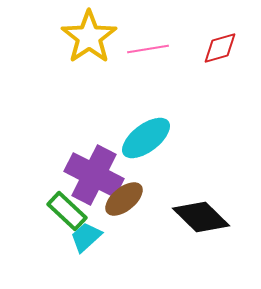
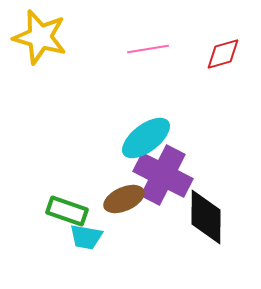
yellow star: moved 49 px left; rotated 22 degrees counterclockwise
red diamond: moved 3 px right, 6 px down
purple cross: moved 69 px right
brown ellipse: rotated 15 degrees clockwise
green rectangle: rotated 24 degrees counterclockwise
black diamond: moved 5 px right; rotated 46 degrees clockwise
cyan trapezoid: rotated 128 degrees counterclockwise
